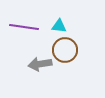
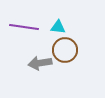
cyan triangle: moved 1 px left, 1 px down
gray arrow: moved 1 px up
